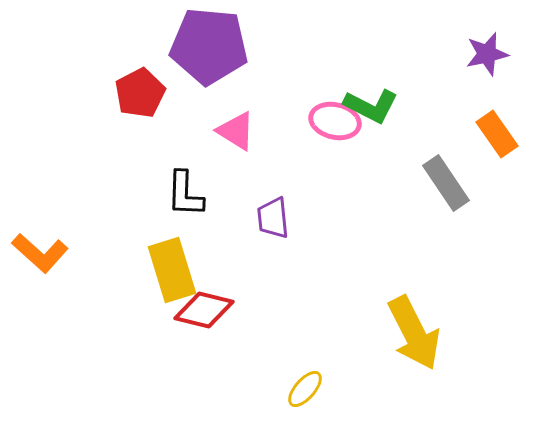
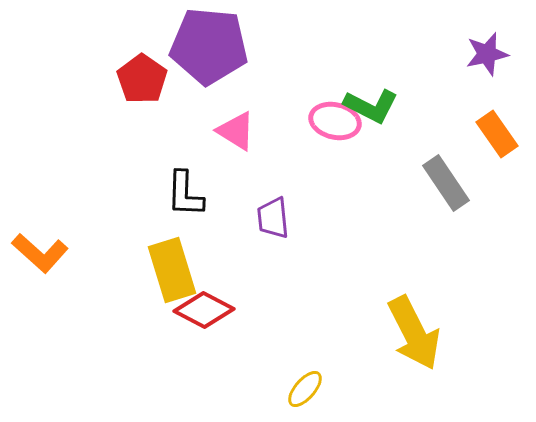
red pentagon: moved 2 px right, 14 px up; rotated 9 degrees counterclockwise
red diamond: rotated 14 degrees clockwise
